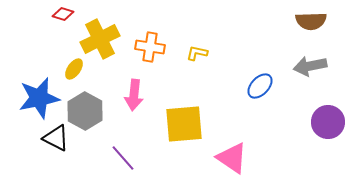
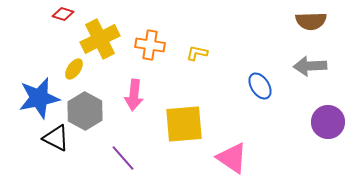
orange cross: moved 2 px up
gray arrow: rotated 8 degrees clockwise
blue ellipse: rotated 76 degrees counterclockwise
